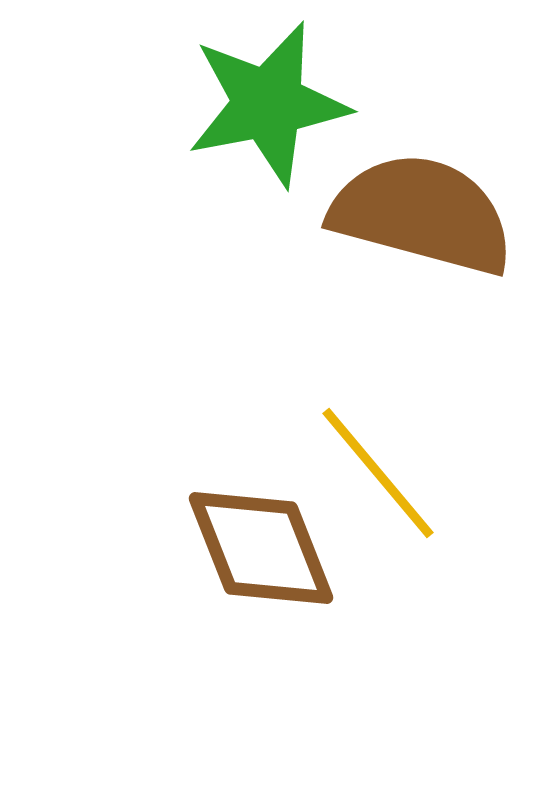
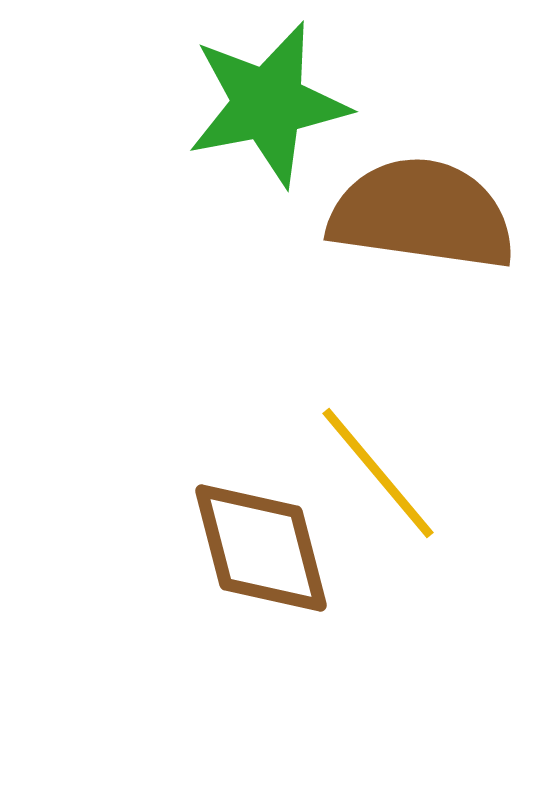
brown semicircle: rotated 7 degrees counterclockwise
brown diamond: rotated 7 degrees clockwise
